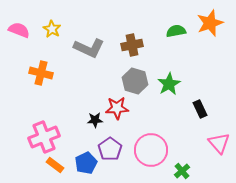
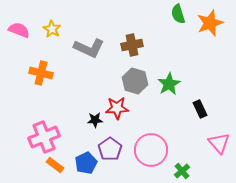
green semicircle: moved 2 px right, 17 px up; rotated 96 degrees counterclockwise
